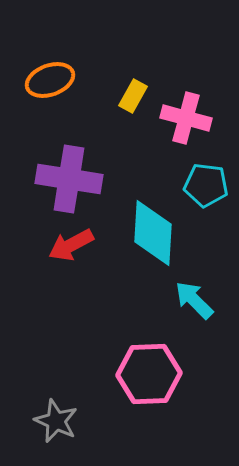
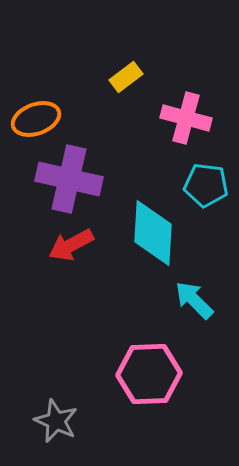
orange ellipse: moved 14 px left, 39 px down
yellow rectangle: moved 7 px left, 19 px up; rotated 24 degrees clockwise
purple cross: rotated 4 degrees clockwise
